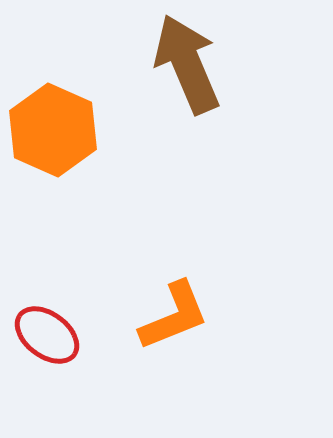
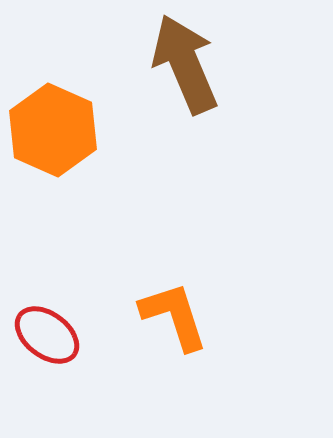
brown arrow: moved 2 px left
orange L-shape: rotated 86 degrees counterclockwise
